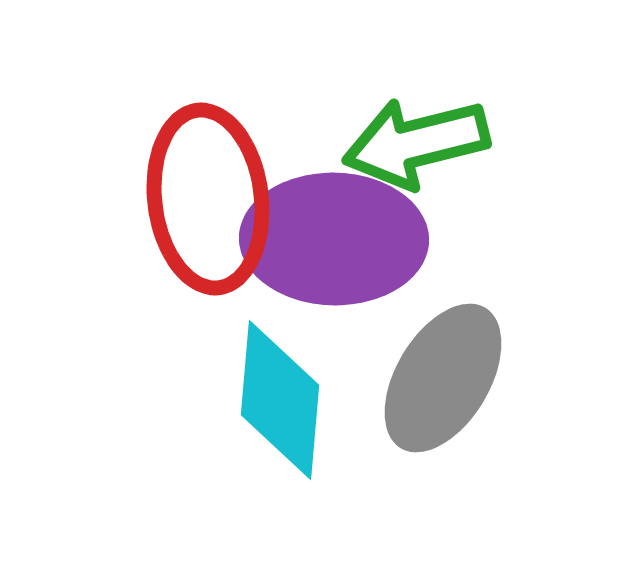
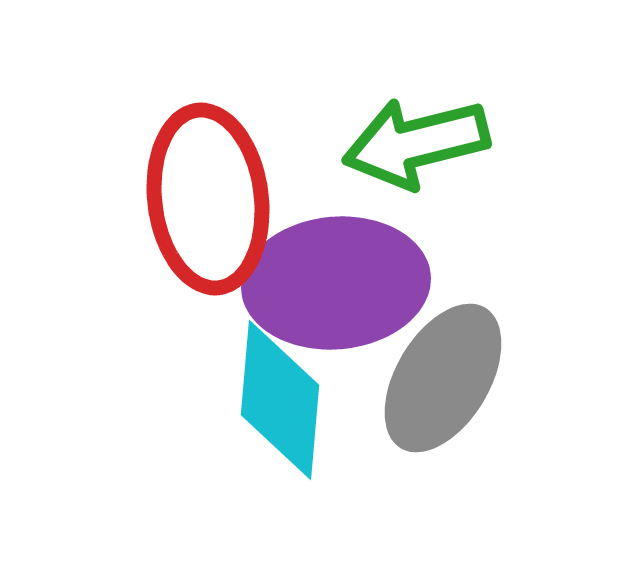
purple ellipse: moved 2 px right, 44 px down; rotated 6 degrees counterclockwise
